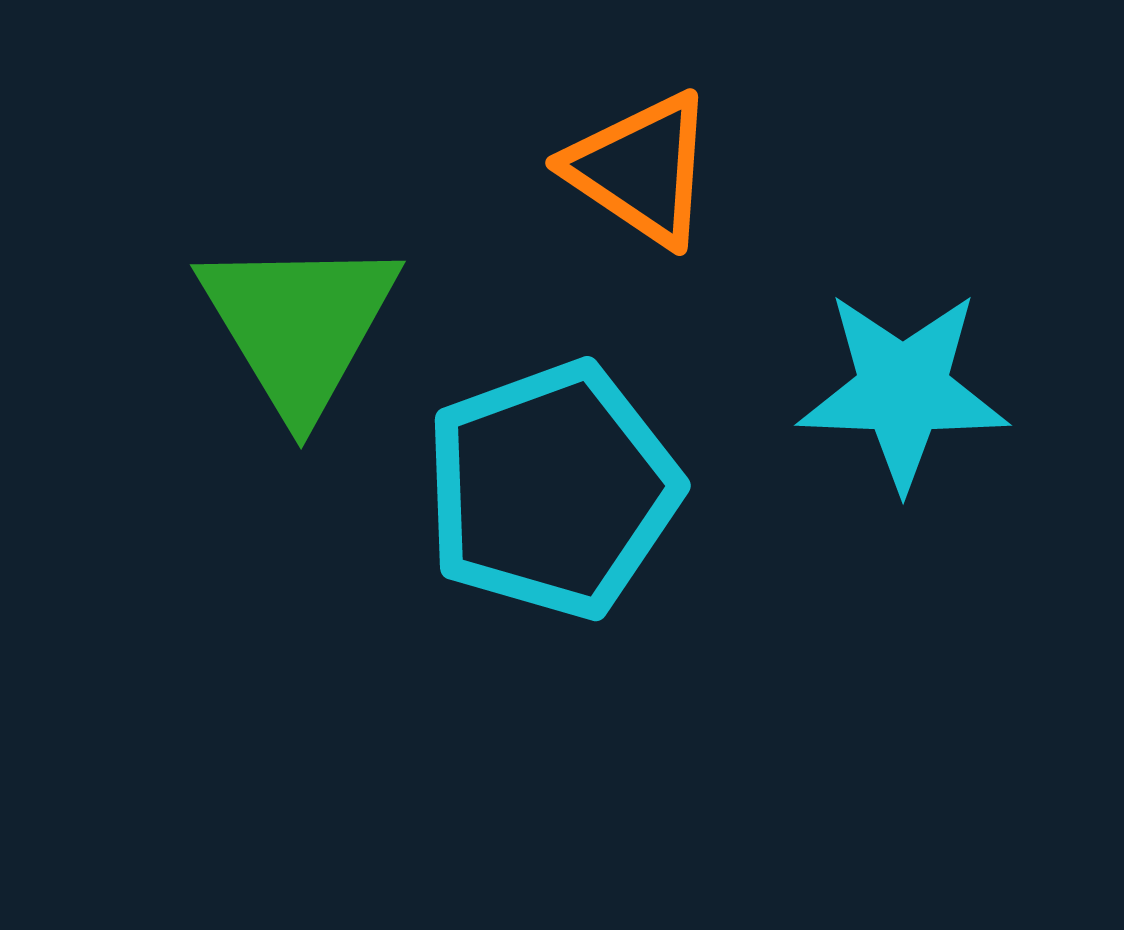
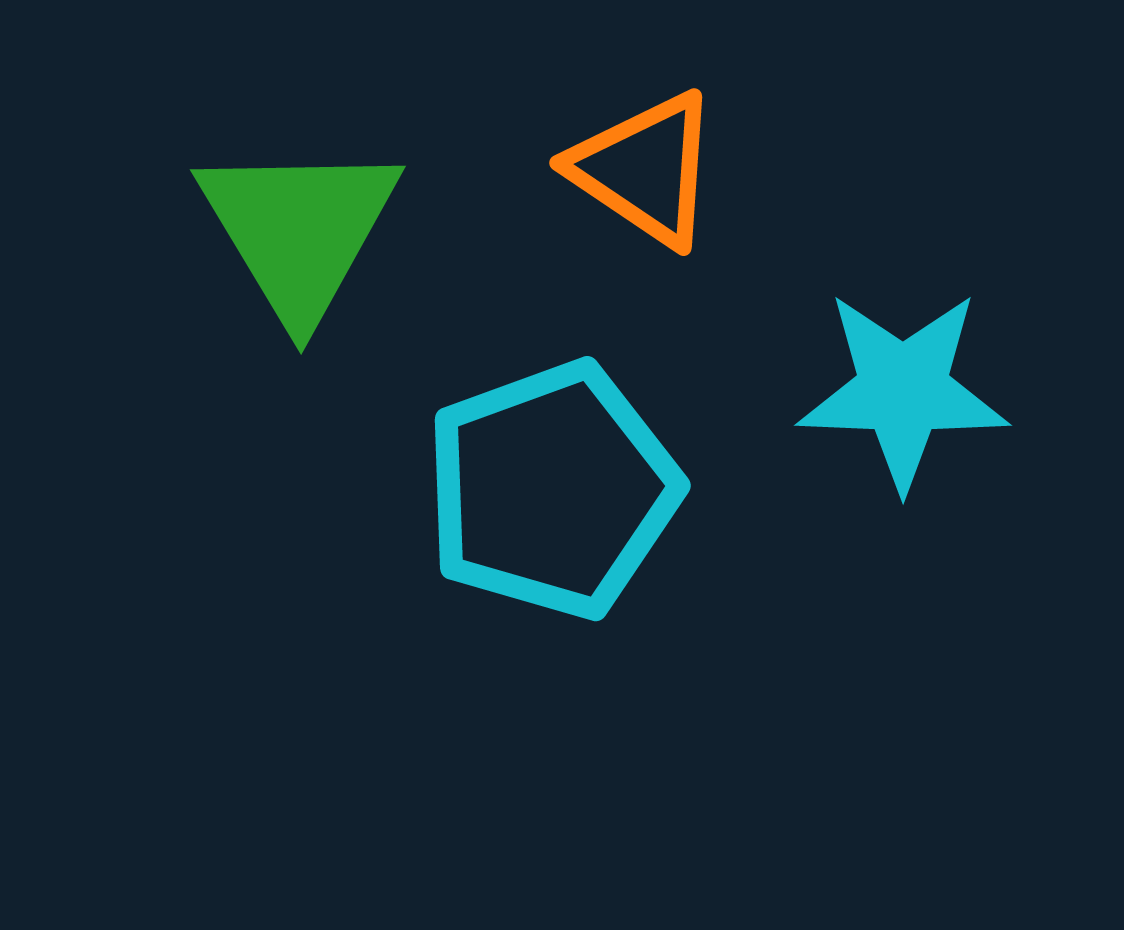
orange triangle: moved 4 px right
green triangle: moved 95 px up
